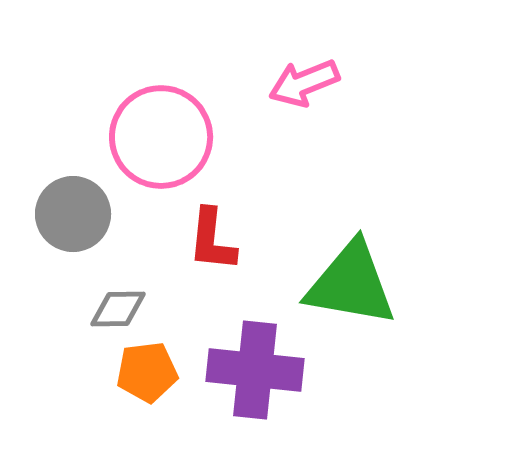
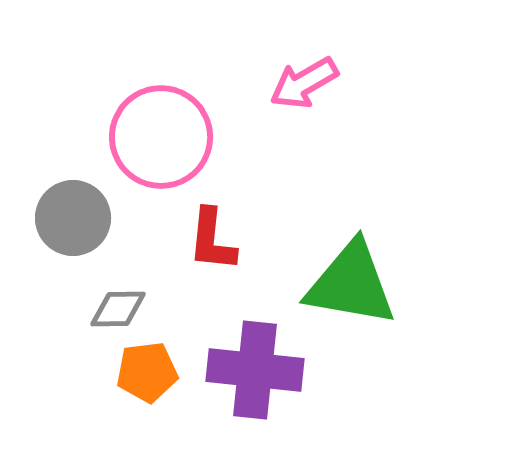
pink arrow: rotated 8 degrees counterclockwise
gray circle: moved 4 px down
